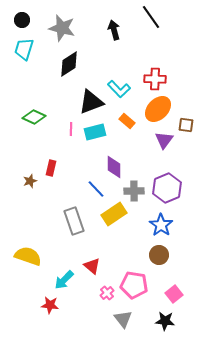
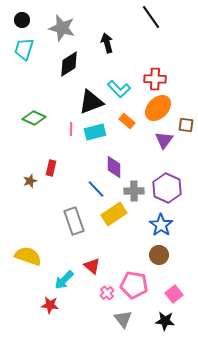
black arrow: moved 7 px left, 13 px down
orange ellipse: moved 1 px up
green diamond: moved 1 px down
purple hexagon: rotated 12 degrees counterclockwise
